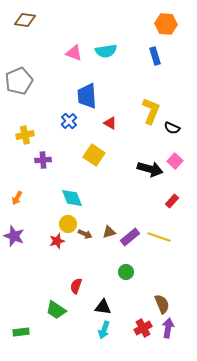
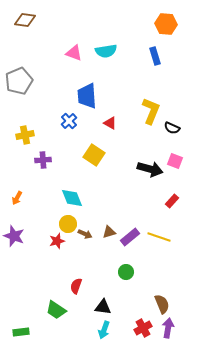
pink square: rotated 21 degrees counterclockwise
